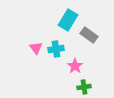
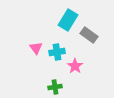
cyan cross: moved 1 px right, 3 px down
green cross: moved 29 px left
